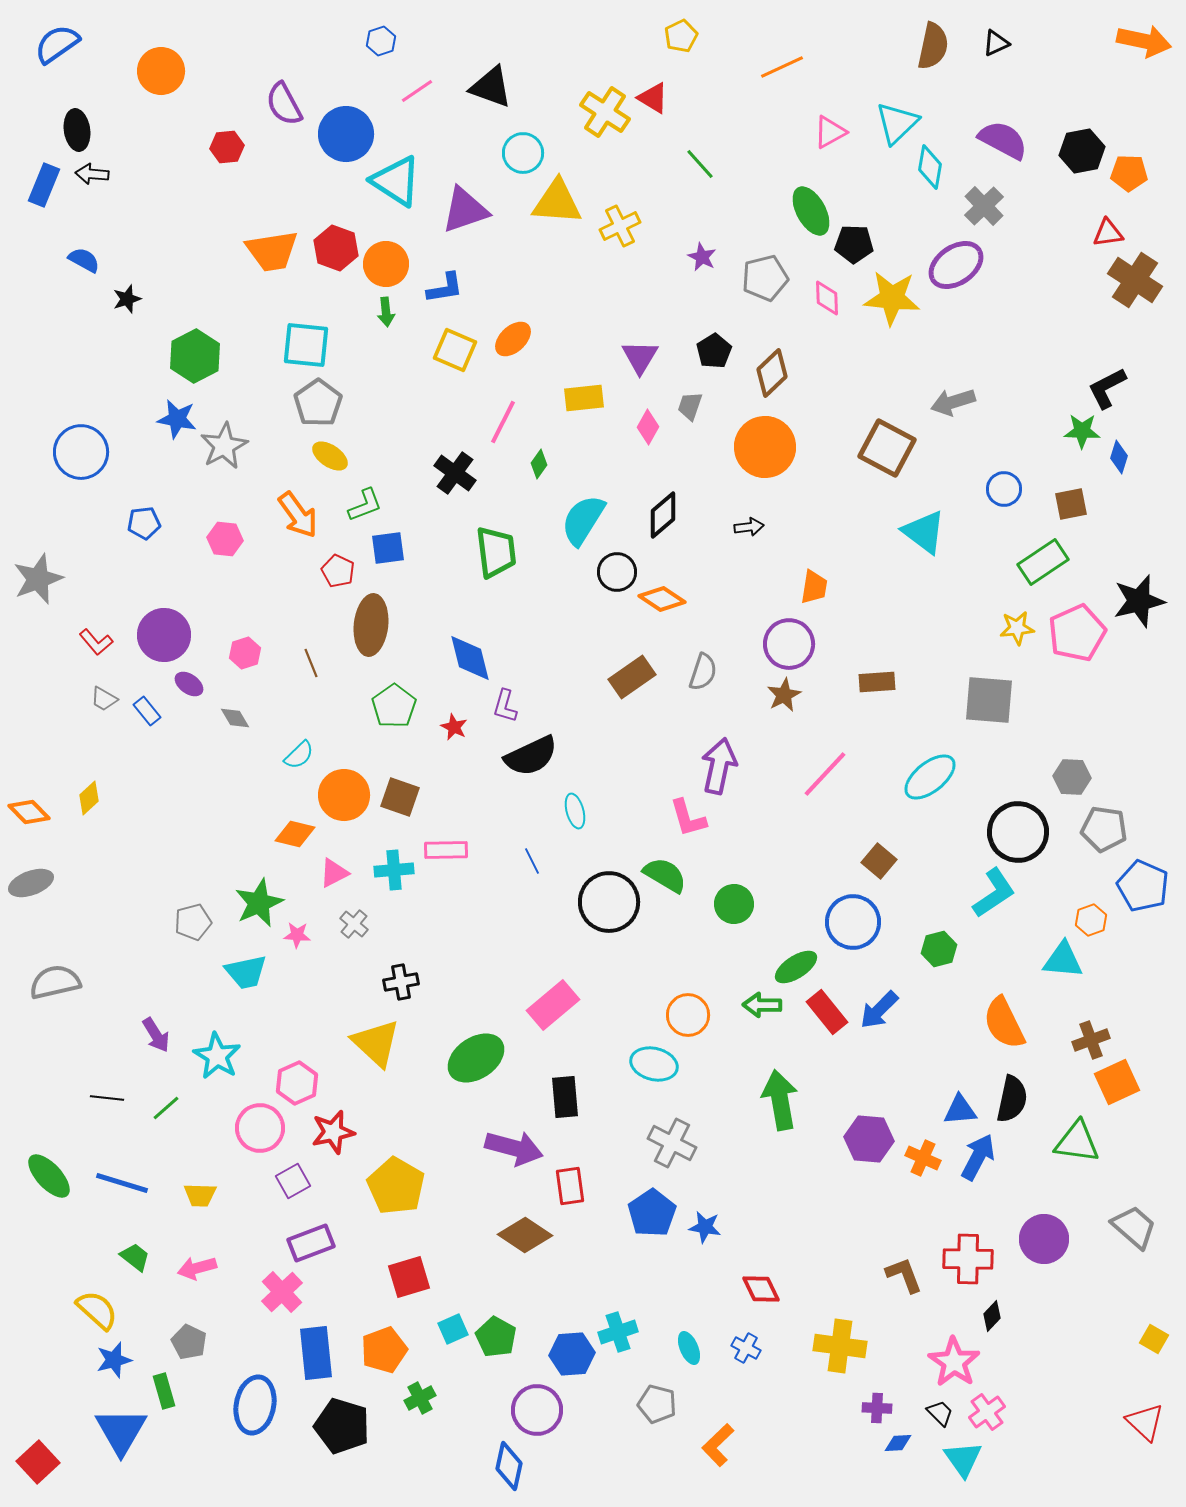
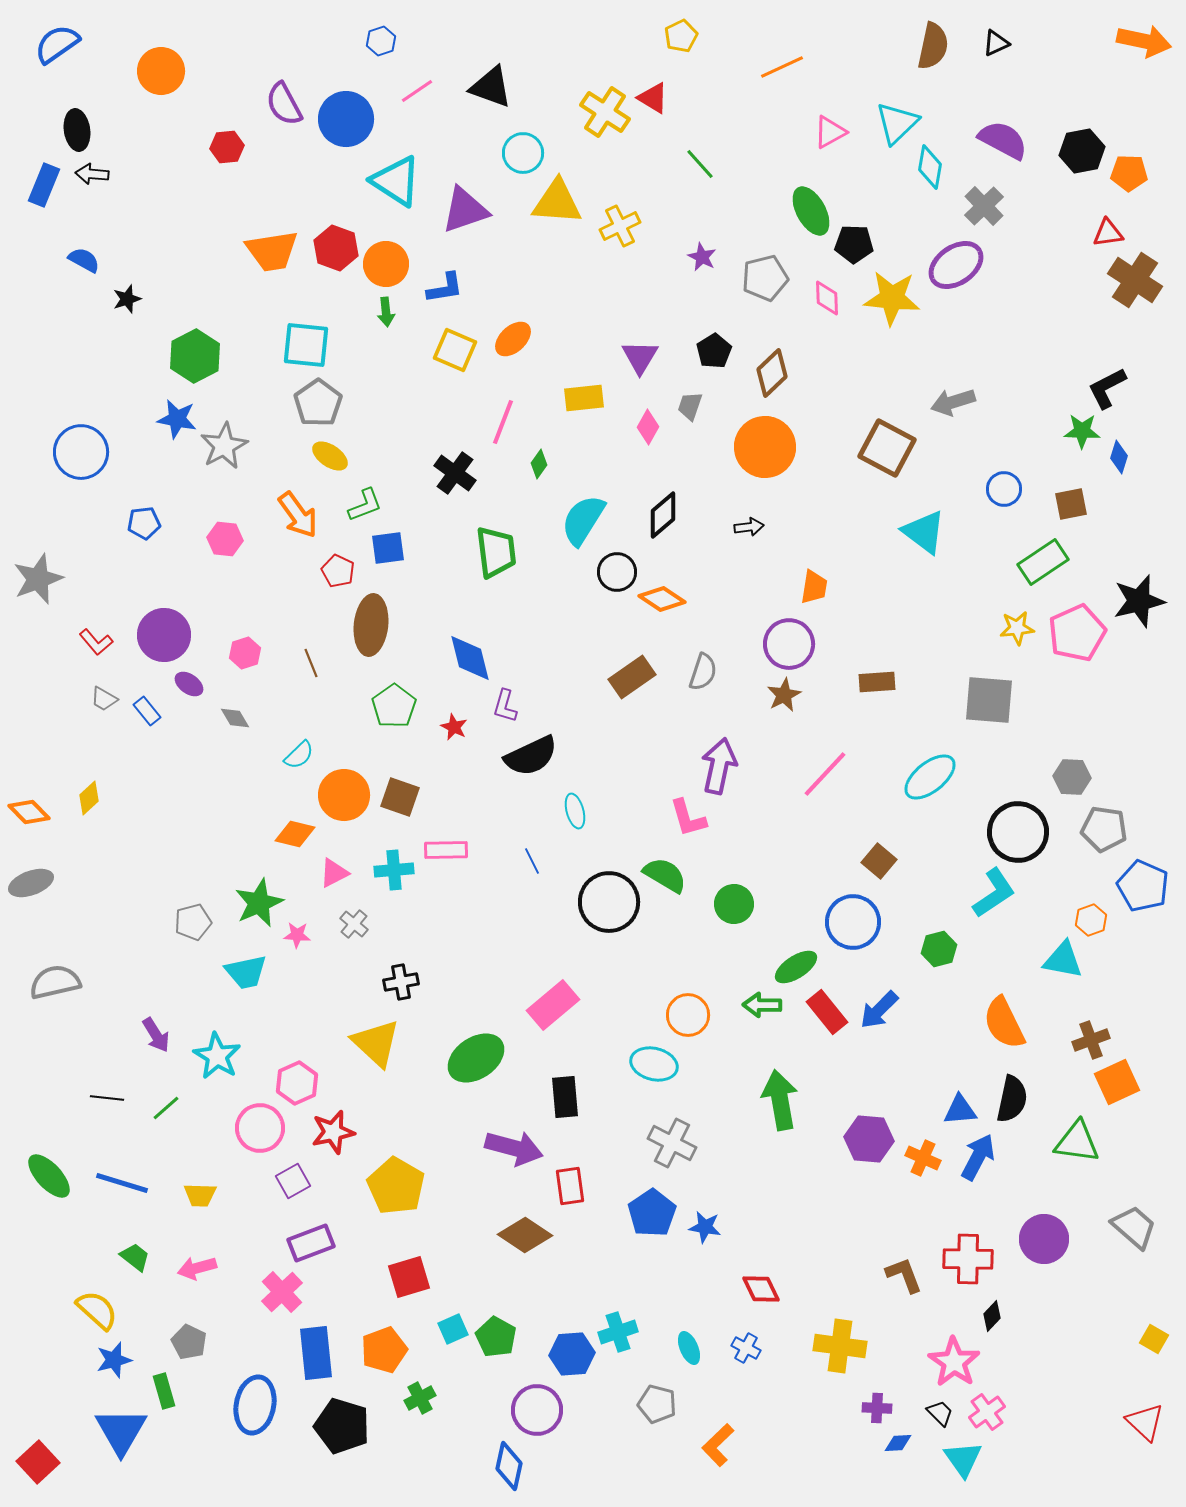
blue circle at (346, 134): moved 15 px up
pink line at (503, 422): rotated 6 degrees counterclockwise
cyan triangle at (1063, 960): rotated 6 degrees clockwise
